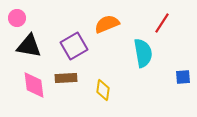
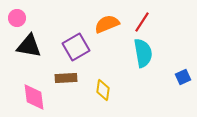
red line: moved 20 px left, 1 px up
purple square: moved 2 px right, 1 px down
blue square: rotated 21 degrees counterclockwise
pink diamond: moved 12 px down
